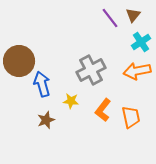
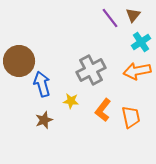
brown star: moved 2 px left
